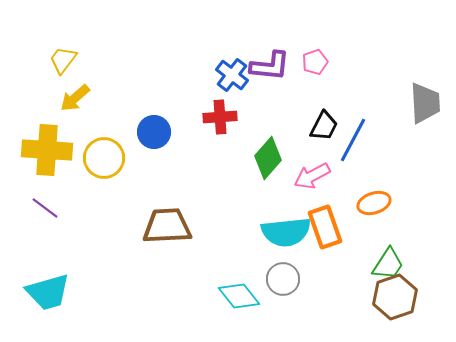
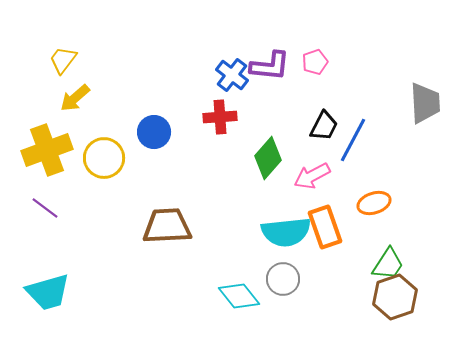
yellow cross: rotated 24 degrees counterclockwise
